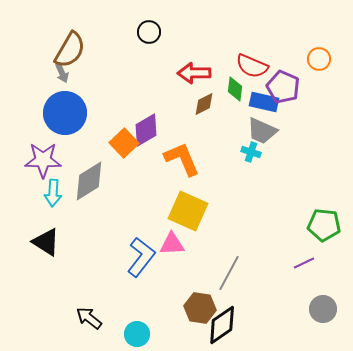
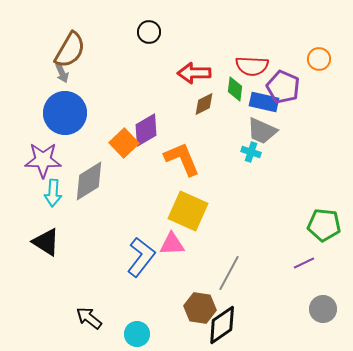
red semicircle: rotated 20 degrees counterclockwise
